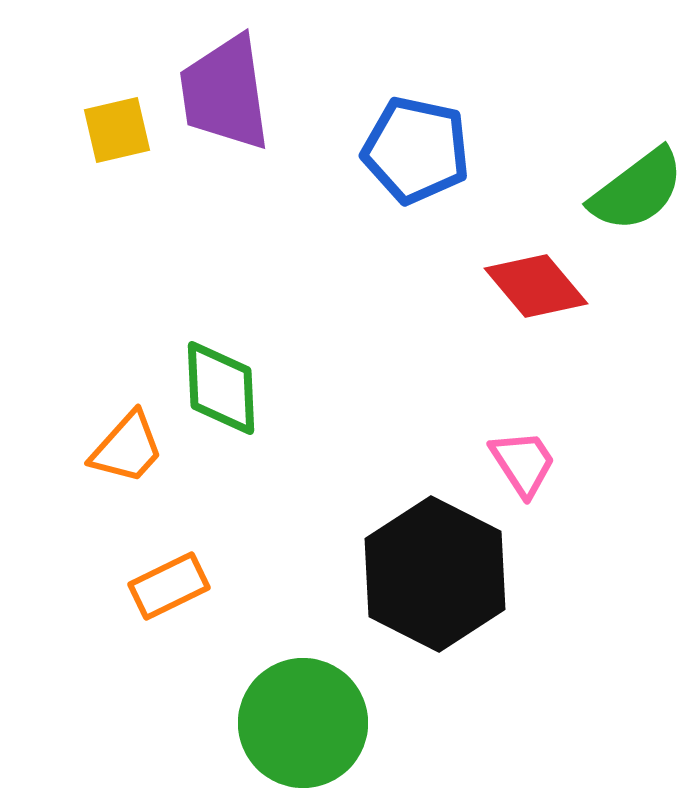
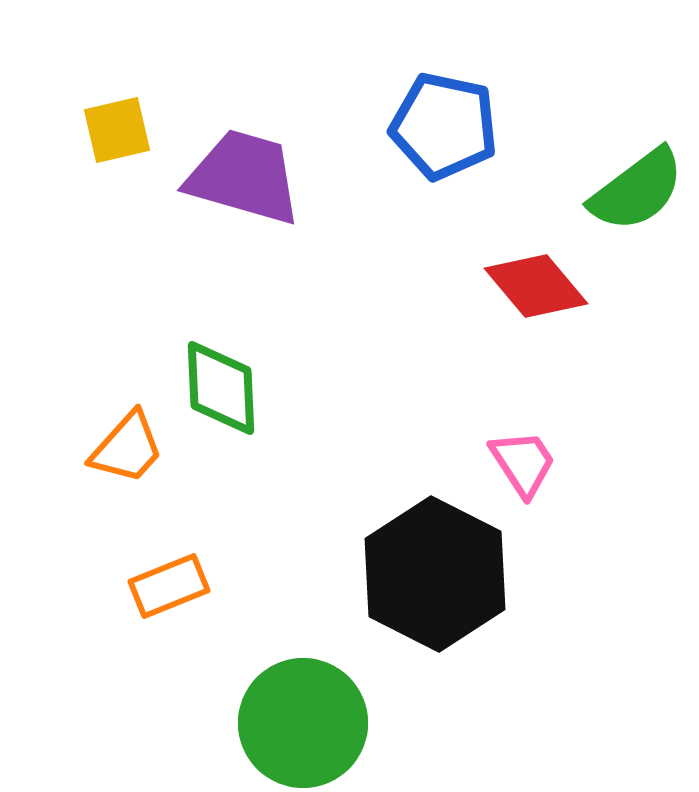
purple trapezoid: moved 19 px right, 84 px down; rotated 114 degrees clockwise
blue pentagon: moved 28 px right, 24 px up
orange rectangle: rotated 4 degrees clockwise
